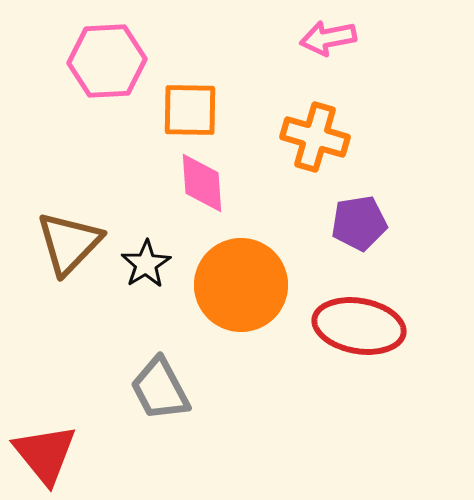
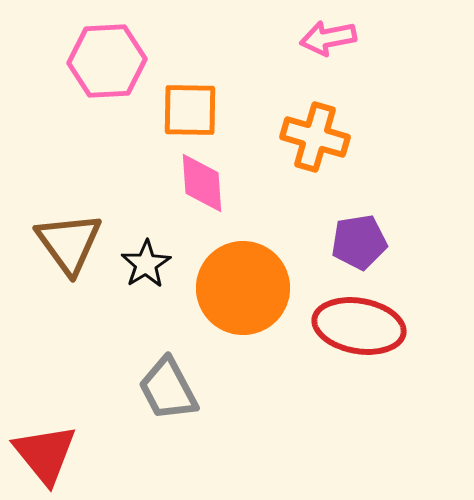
purple pentagon: moved 19 px down
brown triangle: rotated 20 degrees counterclockwise
orange circle: moved 2 px right, 3 px down
gray trapezoid: moved 8 px right
